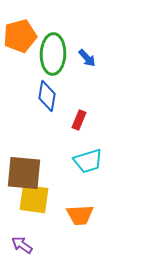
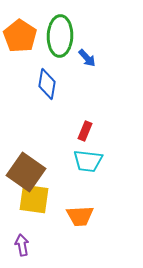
orange pentagon: rotated 24 degrees counterclockwise
green ellipse: moved 7 px right, 18 px up
blue diamond: moved 12 px up
red rectangle: moved 6 px right, 11 px down
cyan trapezoid: rotated 24 degrees clockwise
brown square: moved 2 px right, 1 px up; rotated 30 degrees clockwise
orange trapezoid: moved 1 px down
purple arrow: rotated 45 degrees clockwise
